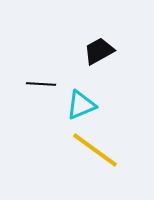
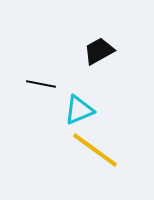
black line: rotated 8 degrees clockwise
cyan triangle: moved 2 px left, 5 px down
